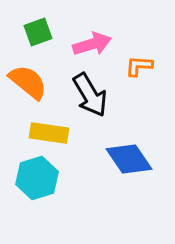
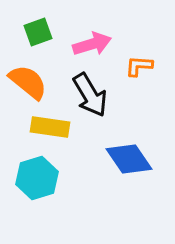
yellow rectangle: moved 1 px right, 6 px up
